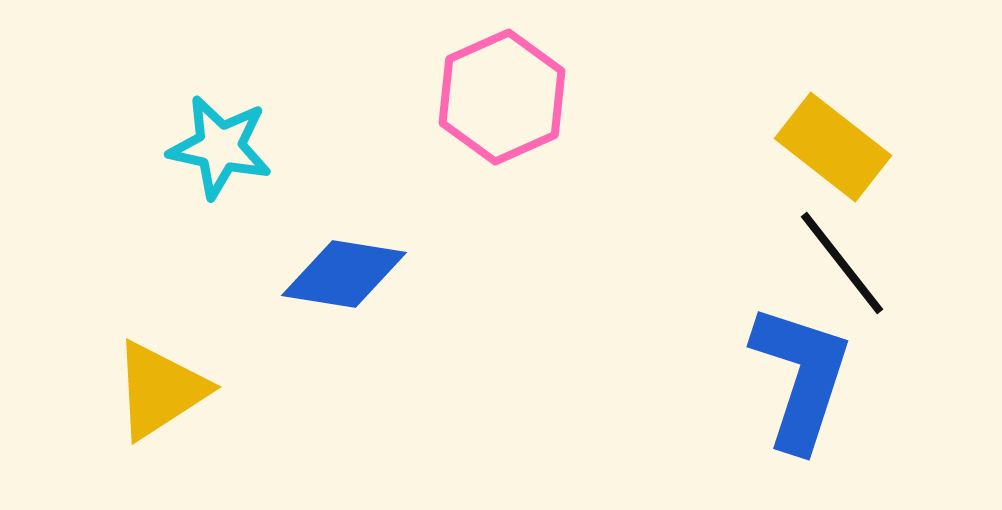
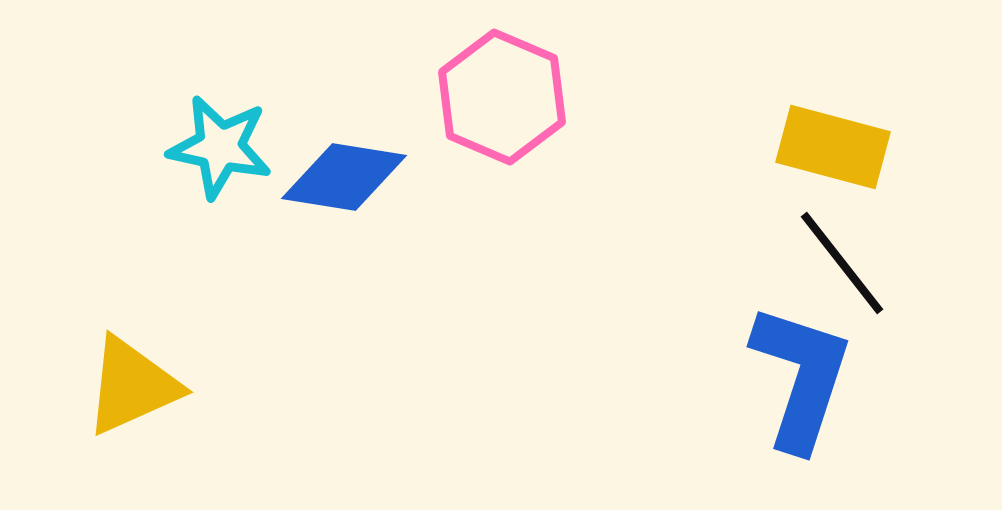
pink hexagon: rotated 13 degrees counterclockwise
yellow rectangle: rotated 23 degrees counterclockwise
blue diamond: moved 97 px up
yellow triangle: moved 28 px left, 4 px up; rotated 9 degrees clockwise
